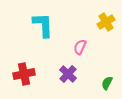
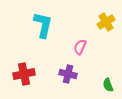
cyan L-shape: rotated 16 degrees clockwise
purple cross: rotated 30 degrees counterclockwise
green semicircle: moved 1 px right, 2 px down; rotated 48 degrees counterclockwise
